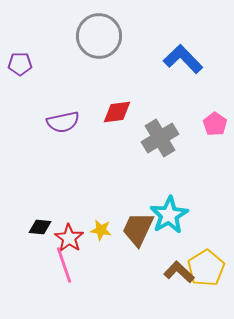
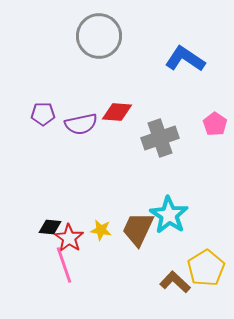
blue L-shape: moved 2 px right; rotated 12 degrees counterclockwise
purple pentagon: moved 23 px right, 50 px down
red diamond: rotated 12 degrees clockwise
purple semicircle: moved 18 px right, 2 px down
gray cross: rotated 12 degrees clockwise
cyan star: rotated 9 degrees counterclockwise
black diamond: moved 10 px right
brown L-shape: moved 4 px left, 10 px down
